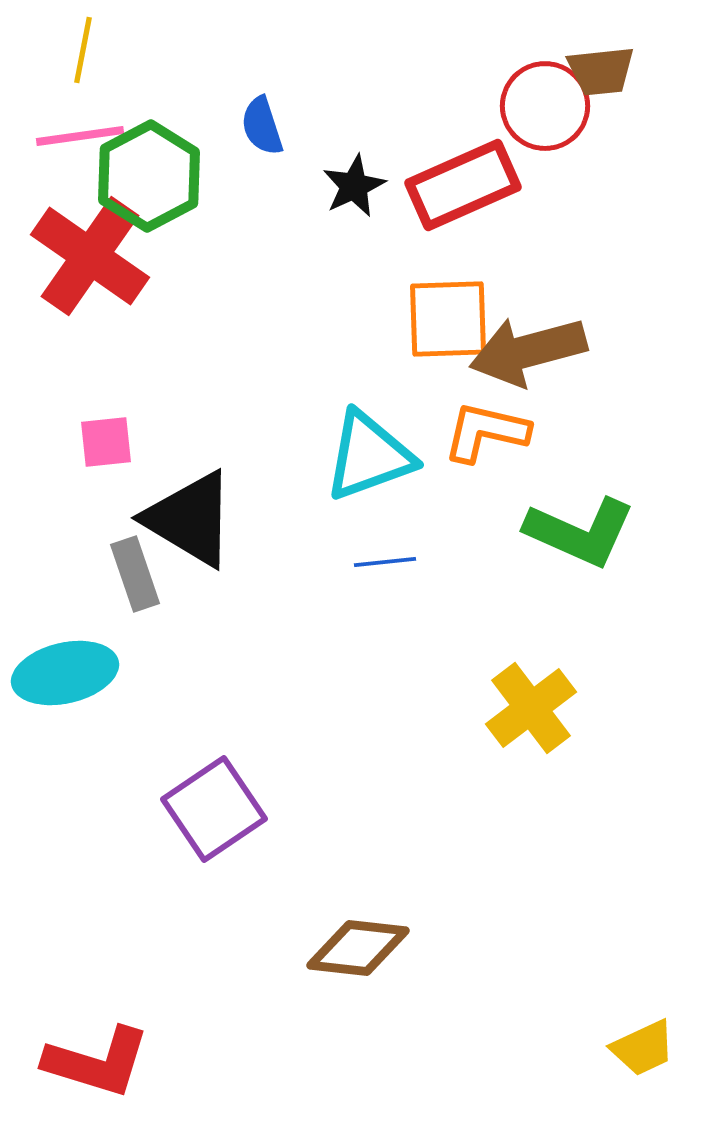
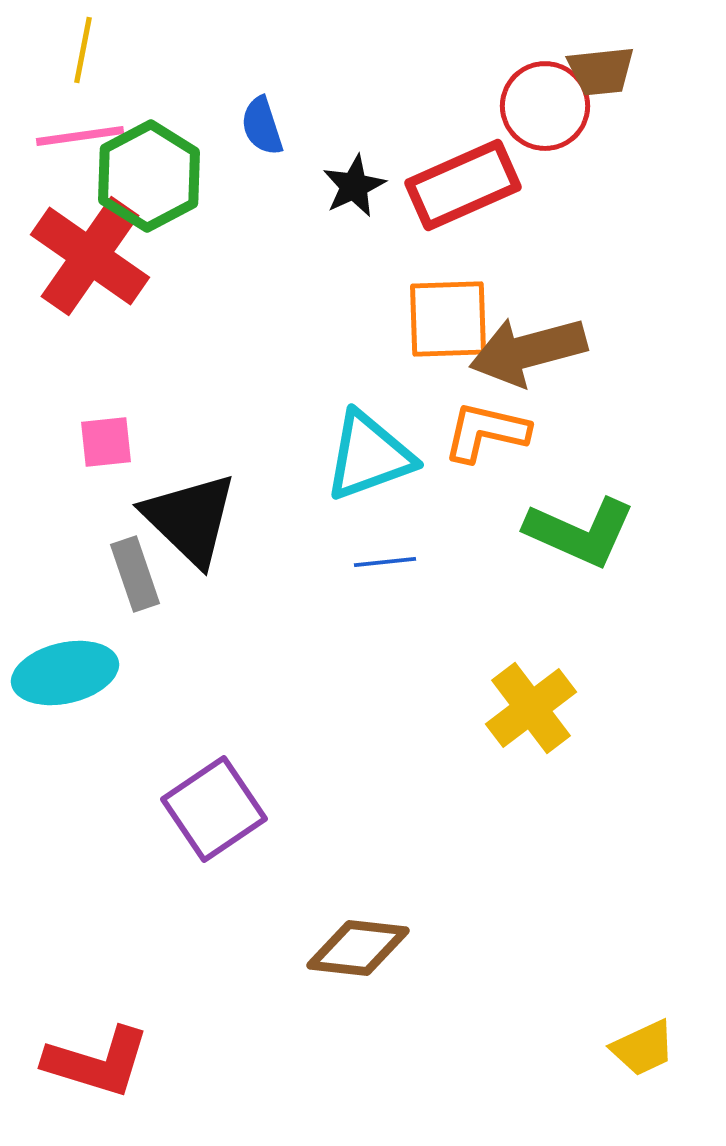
black triangle: rotated 13 degrees clockwise
